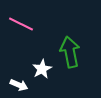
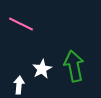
green arrow: moved 4 px right, 14 px down
white arrow: rotated 108 degrees counterclockwise
